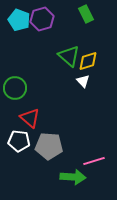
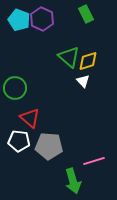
purple hexagon: rotated 20 degrees counterclockwise
green triangle: moved 1 px down
green arrow: moved 4 px down; rotated 70 degrees clockwise
